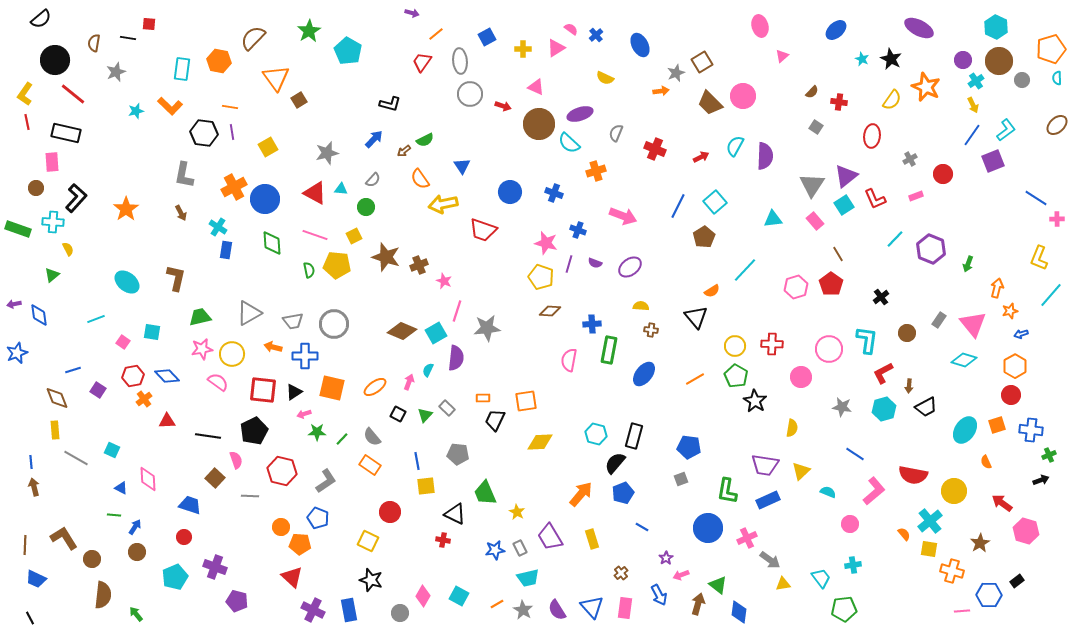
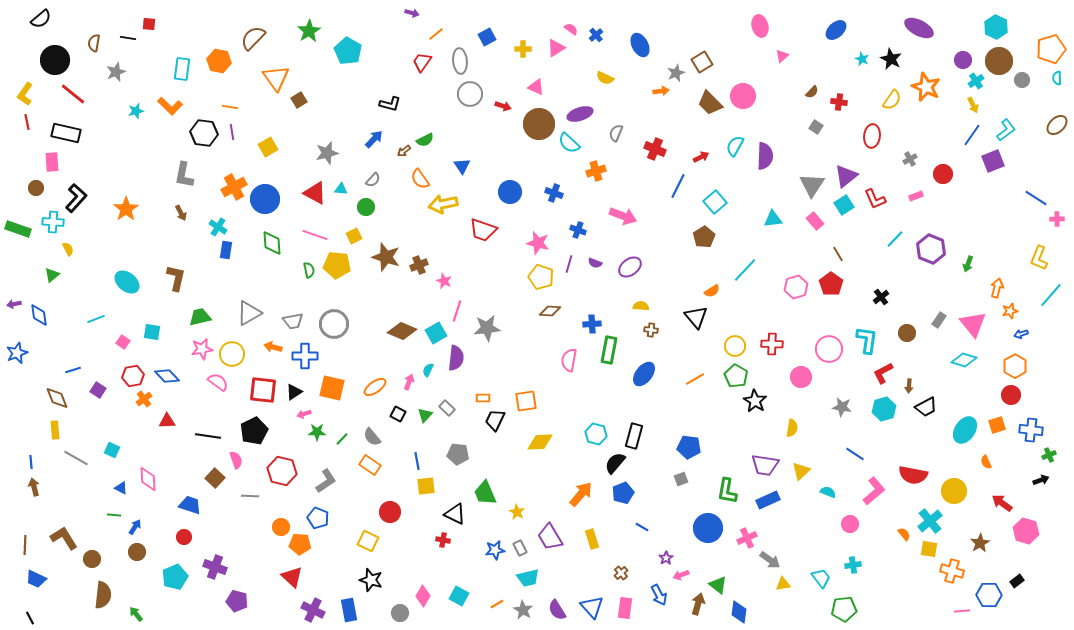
blue line at (678, 206): moved 20 px up
pink star at (546, 243): moved 8 px left
